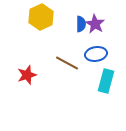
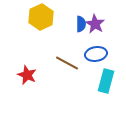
red star: rotated 30 degrees counterclockwise
